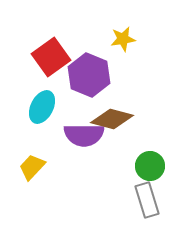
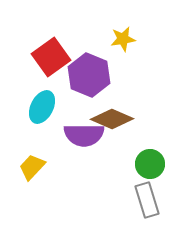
brown diamond: rotated 9 degrees clockwise
green circle: moved 2 px up
